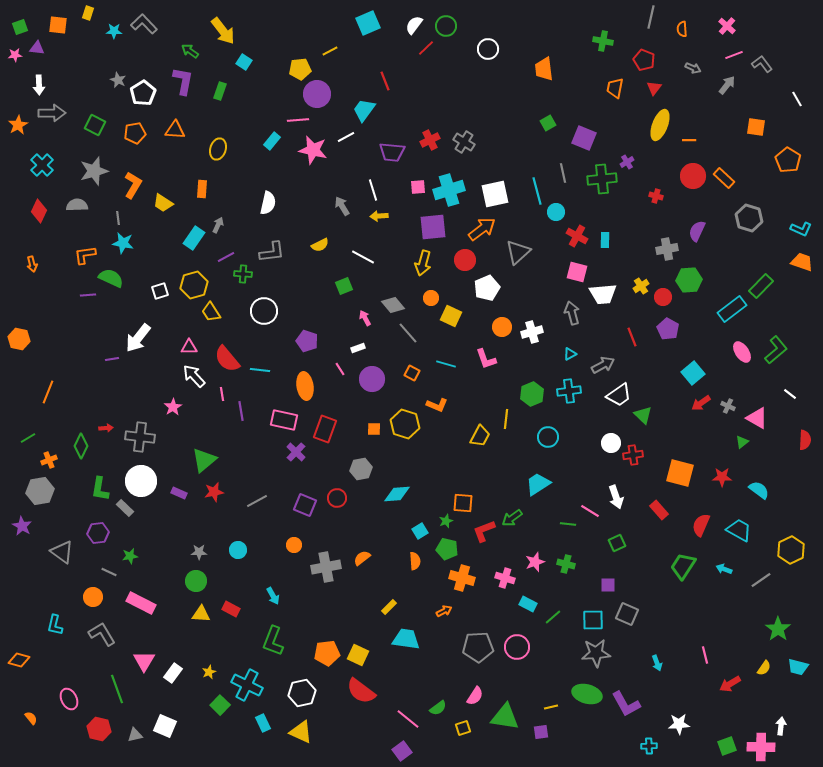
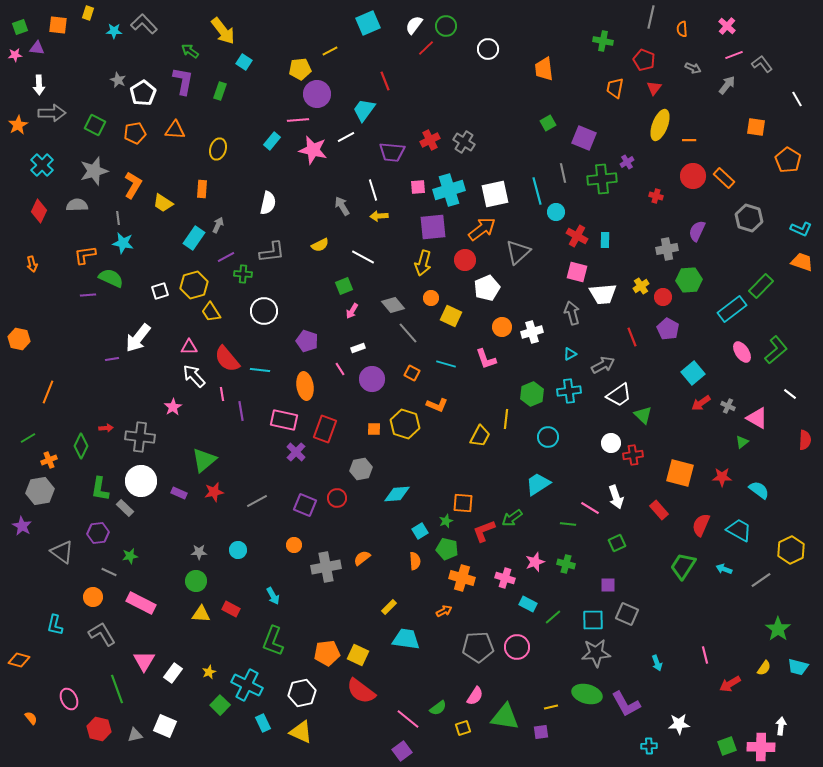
pink arrow at (365, 318): moved 13 px left, 7 px up; rotated 119 degrees counterclockwise
pink line at (590, 511): moved 3 px up
